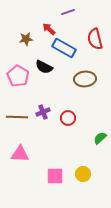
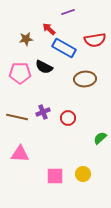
red semicircle: moved 1 px down; rotated 85 degrees counterclockwise
pink pentagon: moved 2 px right, 3 px up; rotated 30 degrees counterclockwise
brown line: rotated 10 degrees clockwise
